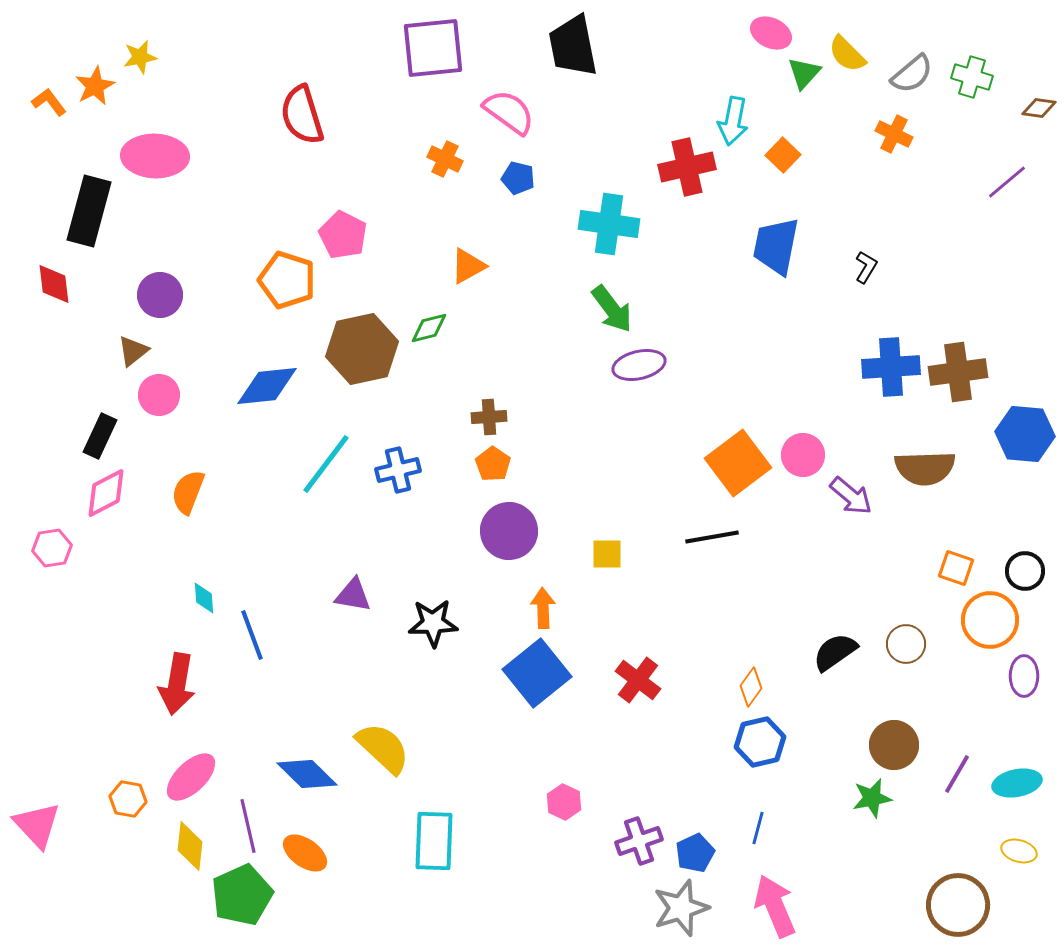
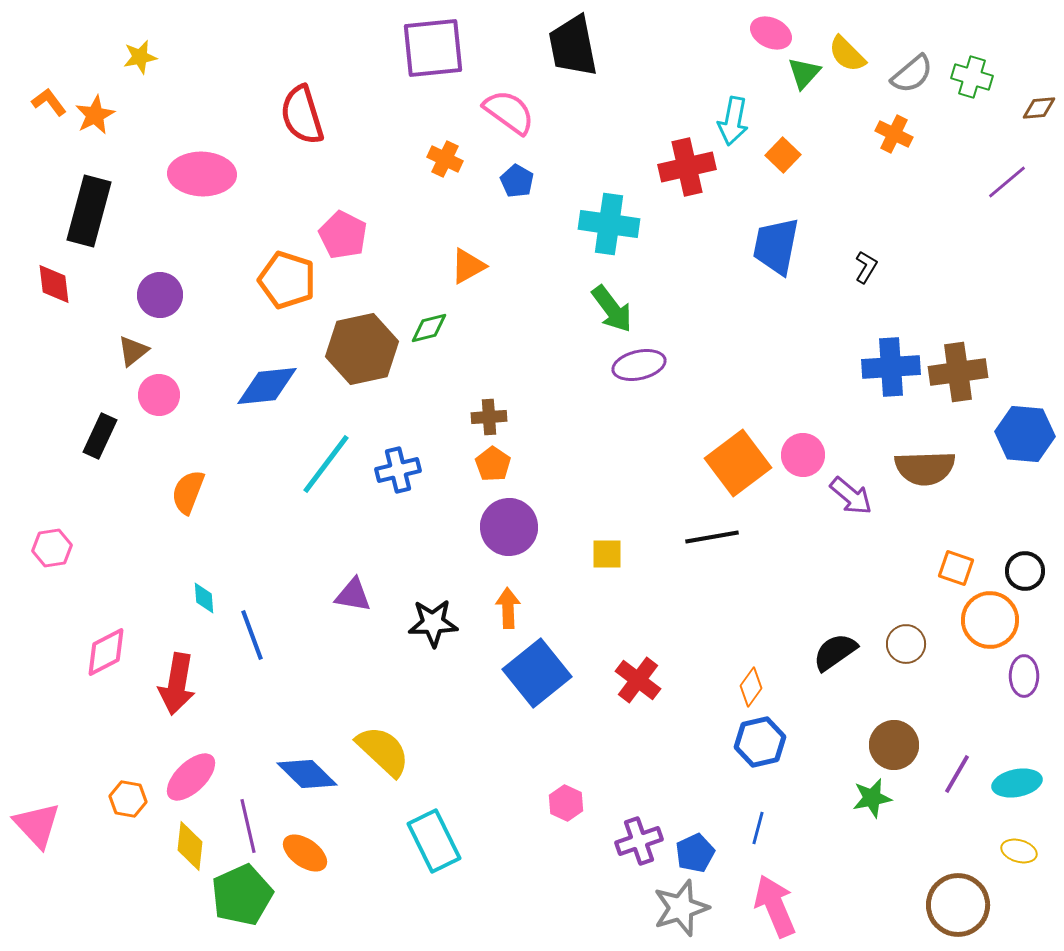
orange star at (95, 86): moved 29 px down
brown diamond at (1039, 108): rotated 12 degrees counterclockwise
pink ellipse at (155, 156): moved 47 px right, 18 px down
blue pentagon at (518, 178): moved 1 px left, 3 px down; rotated 16 degrees clockwise
pink diamond at (106, 493): moved 159 px down
purple circle at (509, 531): moved 4 px up
orange arrow at (543, 608): moved 35 px left
yellow semicircle at (383, 748): moved 3 px down
pink hexagon at (564, 802): moved 2 px right, 1 px down
cyan rectangle at (434, 841): rotated 28 degrees counterclockwise
